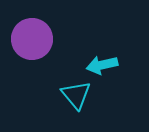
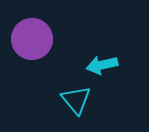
cyan triangle: moved 5 px down
